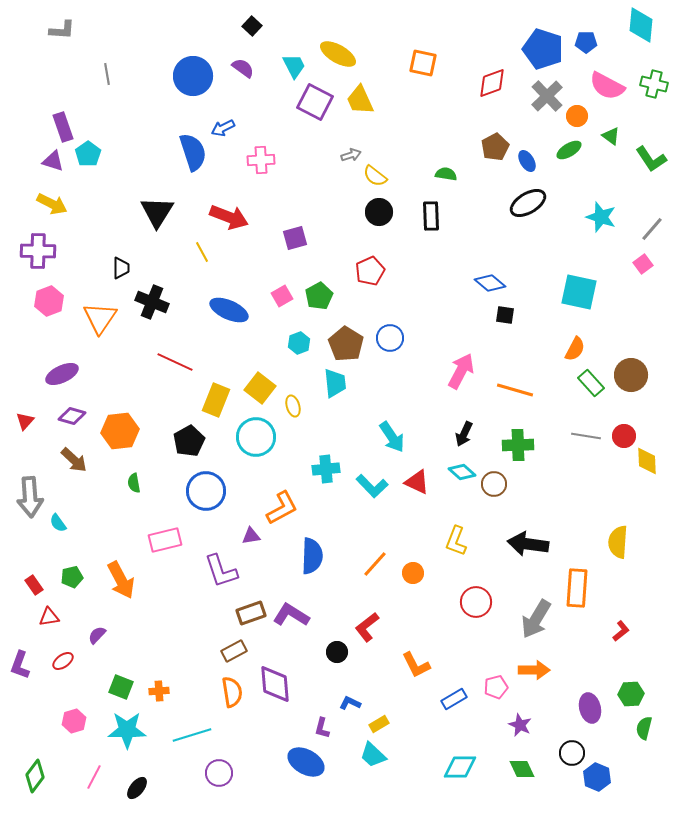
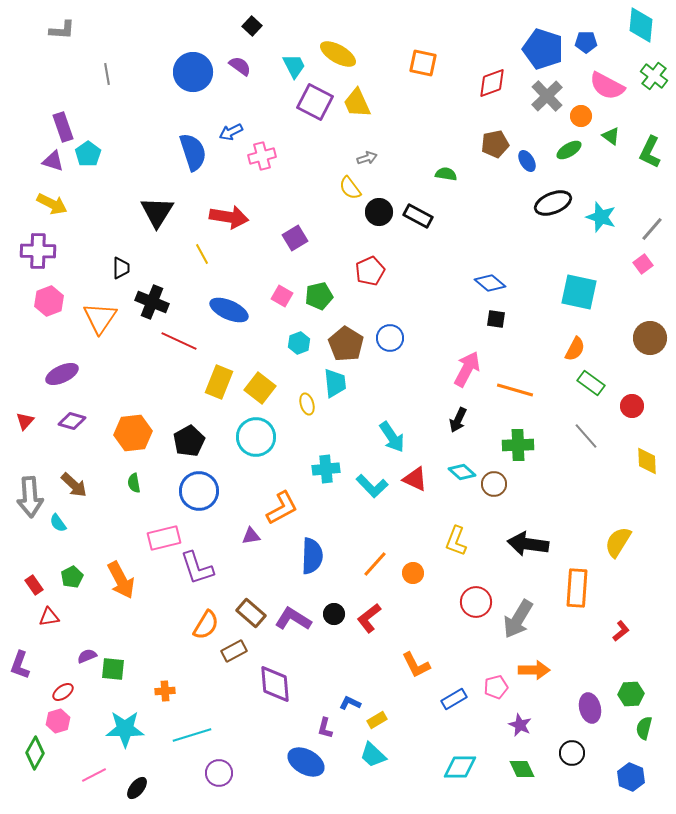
purple semicircle at (243, 68): moved 3 px left, 2 px up
blue circle at (193, 76): moved 4 px up
green cross at (654, 84): moved 8 px up; rotated 24 degrees clockwise
yellow trapezoid at (360, 100): moved 3 px left, 3 px down
orange circle at (577, 116): moved 4 px right
blue arrow at (223, 128): moved 8 px right, 4 px down
brown pentagon at (495, 147): moved 3 px up; rotated 16 degrees clockwise
gray arrow at (351, 155): moved 16 px right, 3 px down
green L-shape at (651, 159): moved 1 px left, 7 px up; rotated 60 degrees clockwise
pink cross at (261, 160): moved 1 px right, 4 px up; rotated 12 degrees counterclockwise
yellow semicircle at (375, 176): moved 25 px left, 12 px down; rotated 15 degrees clockwise
black ellipse at (528, 203): moved 25 px right; rotated 9 degrees clockwise
black rectangle at (431, 216): moved 13 px left; rotated 60 degrees counterclockwise
red arrow at (229, 217): rotated 12 degrees counterclockwise
purple square at (295, 238): rotated 15 degrees counterclockwise
yellow line at (202, 252): moved 2 px down
pink square at (282, 296): rotated 30 degrees counterclockwise
green pentagon at (319, 296): rotated 16 degrees clockwise
black square at (505, 315): moved 9 px left, 4 px down
red line at (175, 362): moved 4 px right, 21 px up
pink arrow at (461, 371): moved 6 px right, 2 px up
brown circle at (631, 375): moved 19 px right, 37 px up
green rectangle at (591, 383): rotated 12 degrees counterclockwise
yellow rectangle at (216, 400): moved 3 px right, 18 px up
yellow ellipse at (293, 406): moved 14 px right, 2 px up
purple diamond at (72, 416): moved 5 px down
orange hexagon at (120, 431): moved 13 px right, 2 px down
black arrow at (464, 434): moved 6 px left, 14 px up
gray line at (586, 436): rotated 40 degrees clockwise
red circle at (624, 436): moved 8 px right, 30 px up
brown arrow at (74, 460): moved 25 px down
red triangle at (417, 482): moved 2 px left, 3 px up
blue circle at (206, 491): moved 7 px left
pink rectangle at (165, 540): moved 1 px left, 2 px up
yellow semicircle at (618, 542): rotated 28 degrees clockwise
purple L-shape at (221, 571): moved 24 px left, 3 px up
green pentagon at (72, 577): rotated 15 degrees counterclockwise
brown rectangle at (251, 613): rotated 60 degrees clockwise
purple L-shape at (291, 615): moved 2 px right, 4 px down
gray arrow at (536, 619): moved 18 px left
red L-shape at (367, 627): moved 2 px right, 9 px up
purple semicircle at (97, 635): moved 10 px left, 21 px down; rotated 24 degrees clockwise
black circle at (337, 652): moved 3 px left, 38 px up
red ellipse at (63, 661): moved 31 px down
green square at (121, 687): moved 8 px left, 18 px up; rotated 15 degrees counterclockwise
orange cross at (159, 691): moved 6 px right
orange semicircle at (232, 692): moved 26 px left, 67 px up; rotated 40 degrees clockwise
pink hexagon at (74, 721): moved 16 px left
yellow rectangle at (379, 724): moved 2 px left, 4 px up
purple L-shape at (322, 728): moved 3 px right
cyan star at (127, 730): moved 2 px left, 1 px up
green diamond at (35, 776): moved 23 px up; rotated 8 degrees counterclockwise
pink line at (94, 777): moved 2 px up; rotated 35 degrees clockwise
blue hexagon at (597, 777): moved 34 px right
